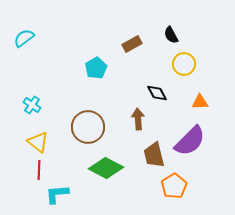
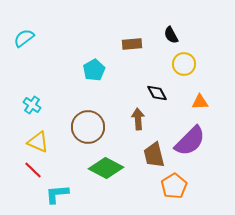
brown rectangle: rotated 24 degrees clockwise
cyan pentagon: moved 2 px left, 2 px down
yellow triangle: rotated 15 degrees counterclockwise
red line: moved 6 px left; rotated 48 degrees counterclockwise
